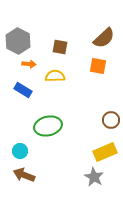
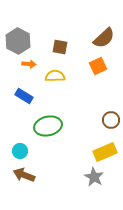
orange square: rotated 36 degrees counterclockwise
blue rectangle: moved 1 px right, 6 px down
